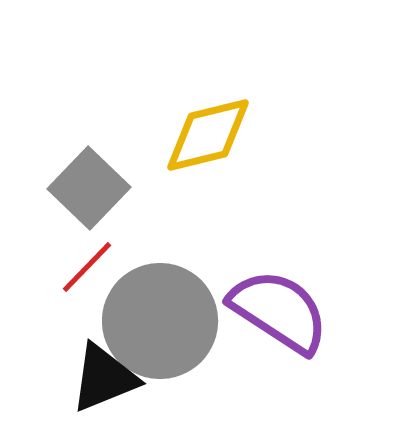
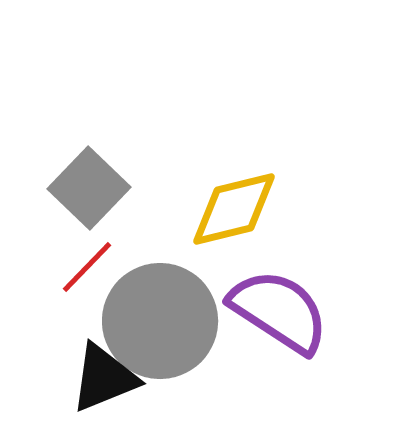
yellow diamond: moved 26 px right, 74 px down
